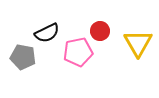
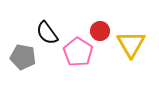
black semicircle: rotated 80 degrees clockwise
yellow triangle: moved 7 px left, 1 px down
pink pentagon: rotated 28 degrees counterclockwise
